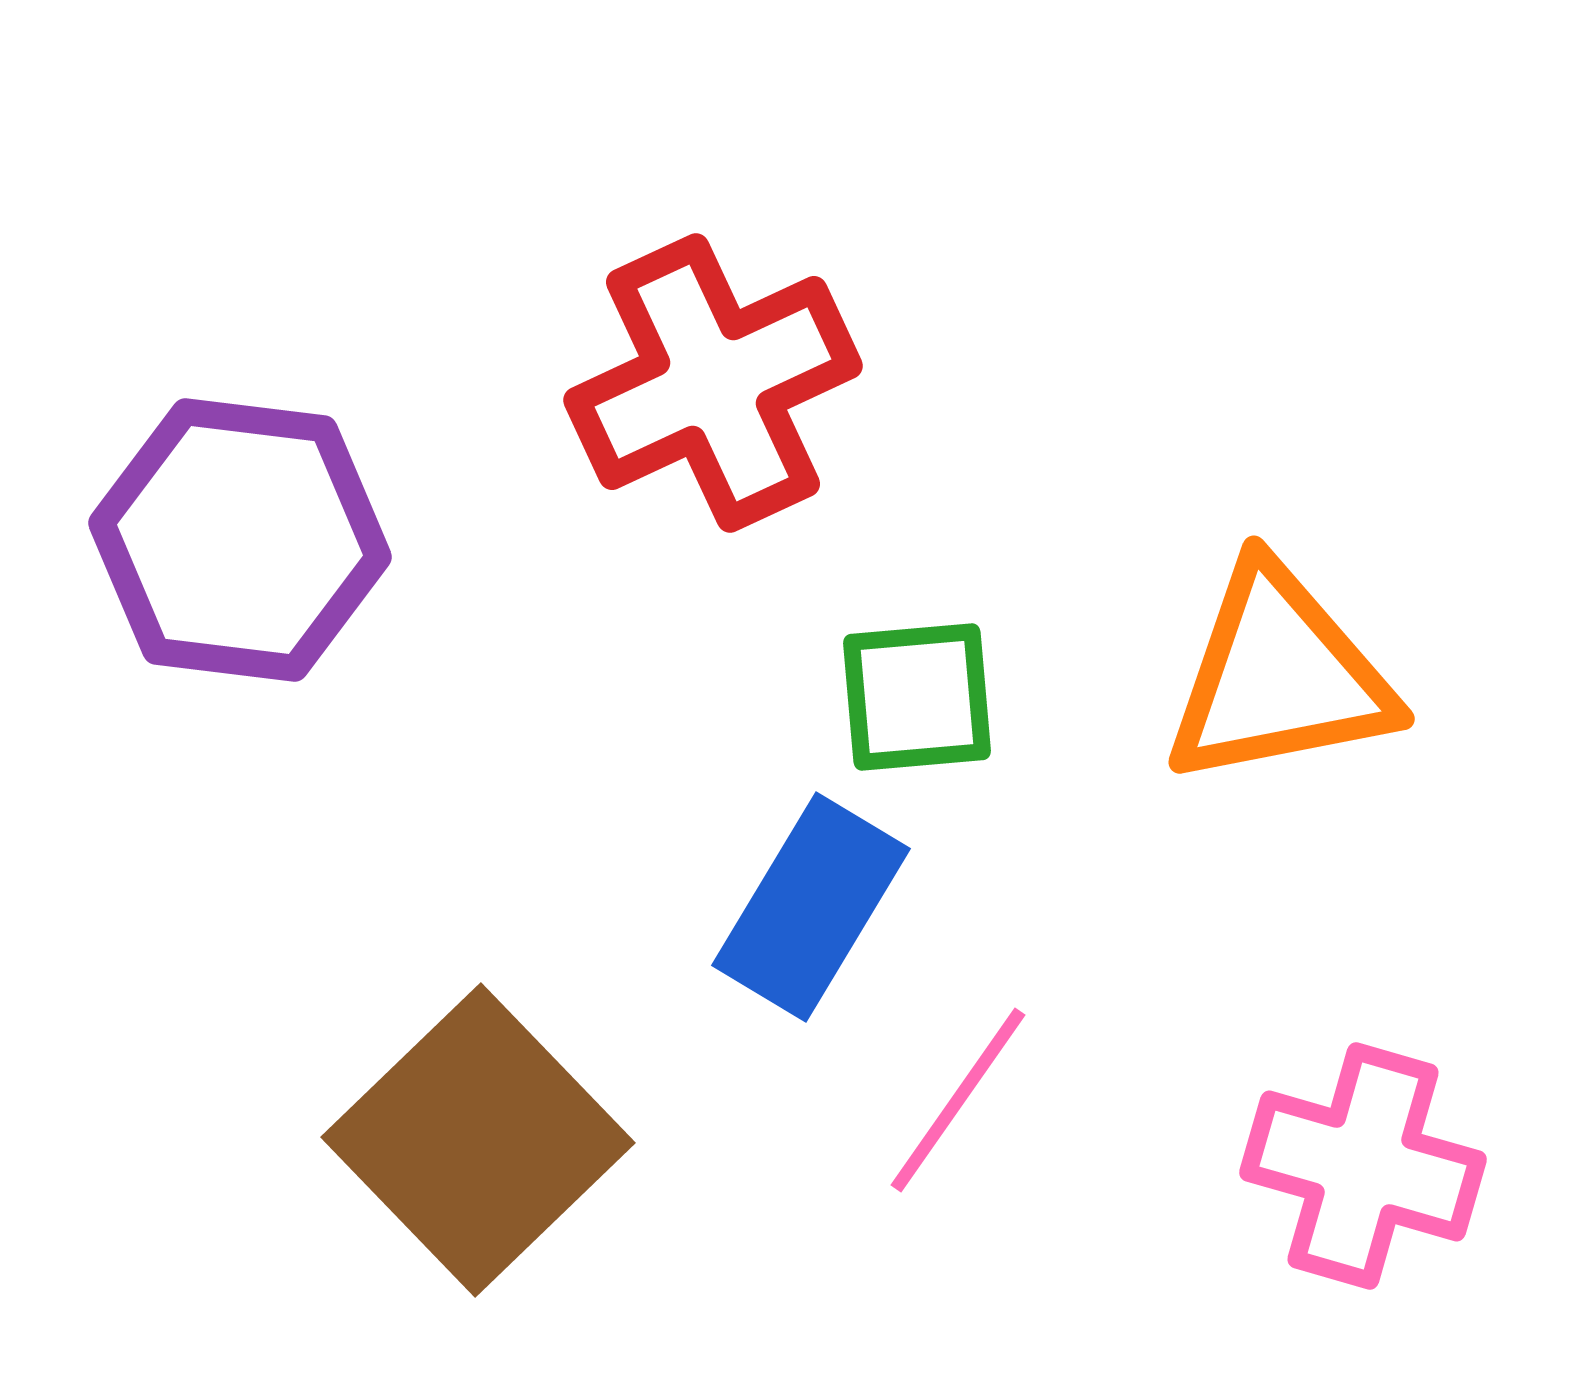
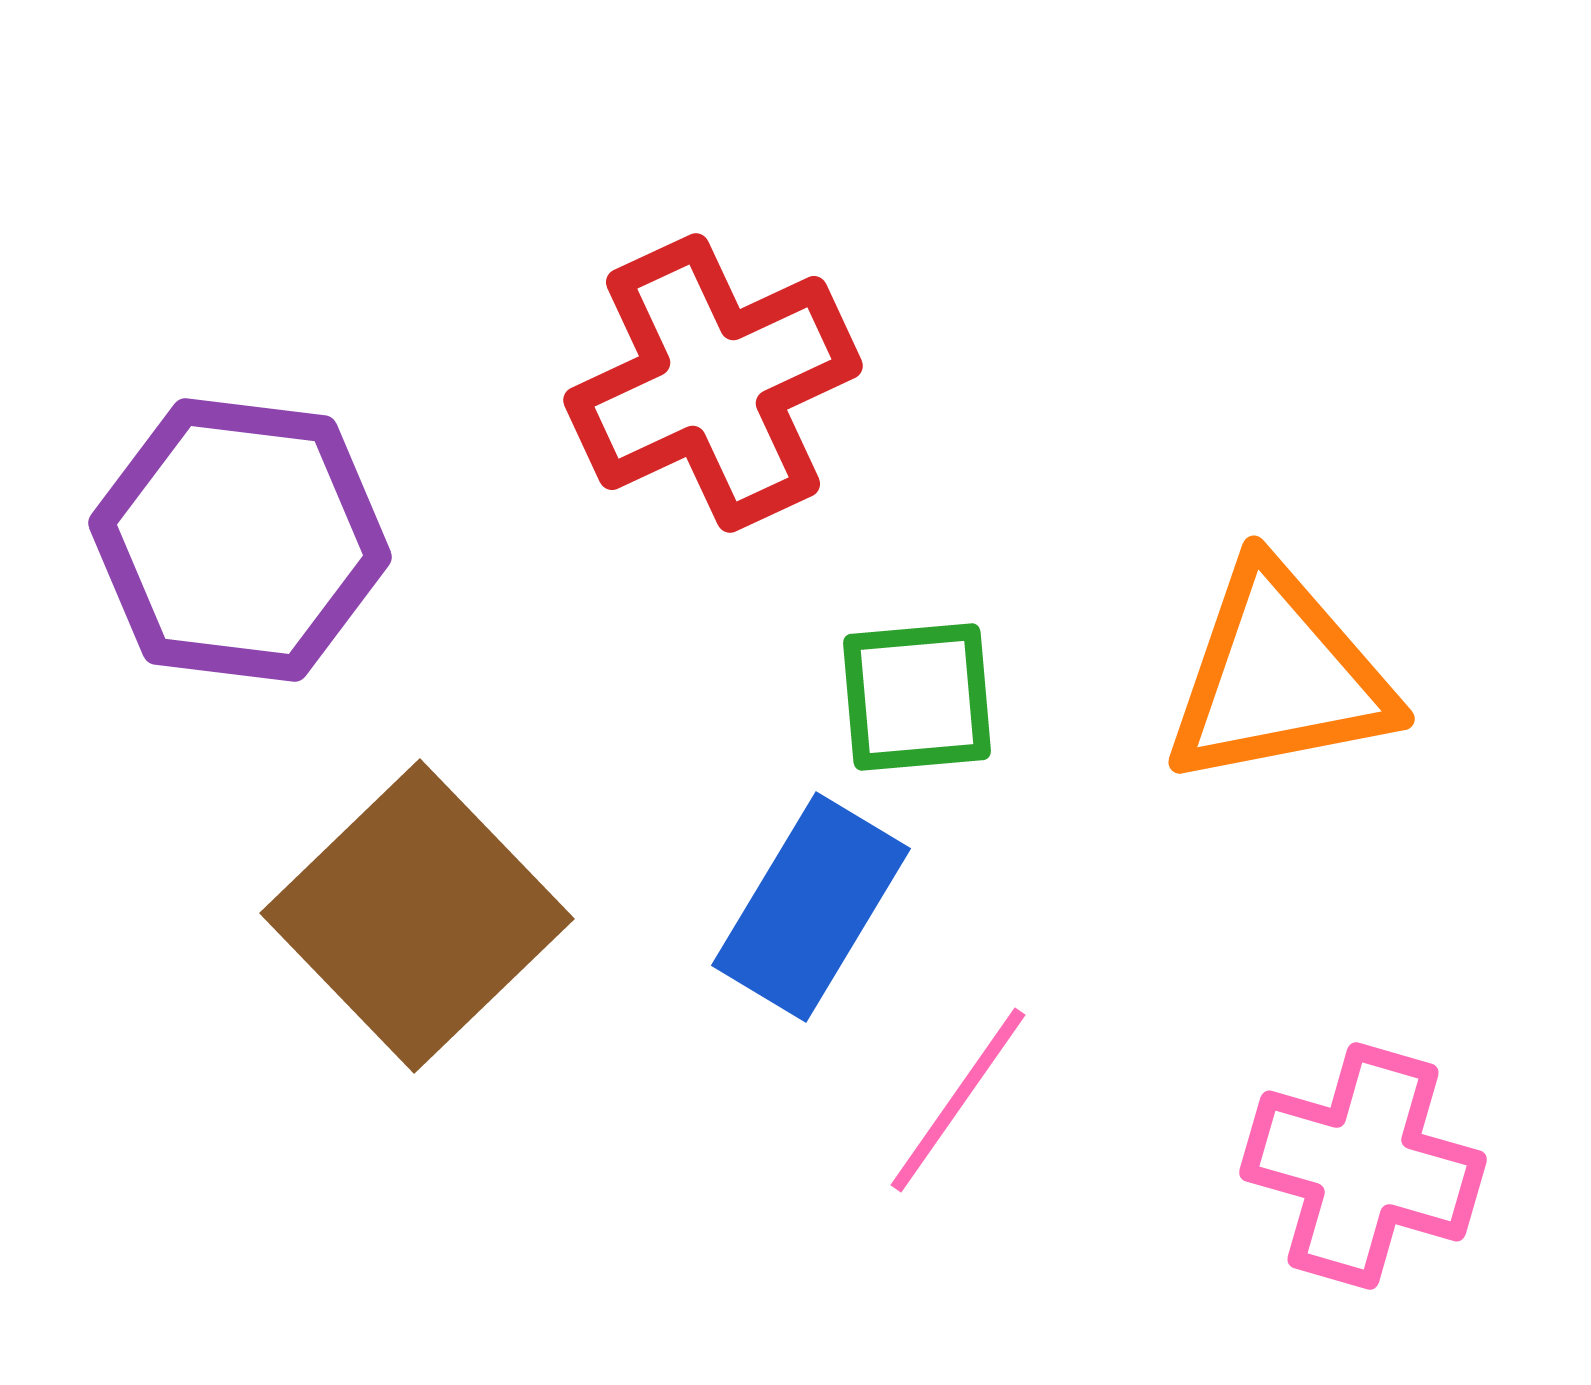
brown square: moved 61 px left, 224 px up
